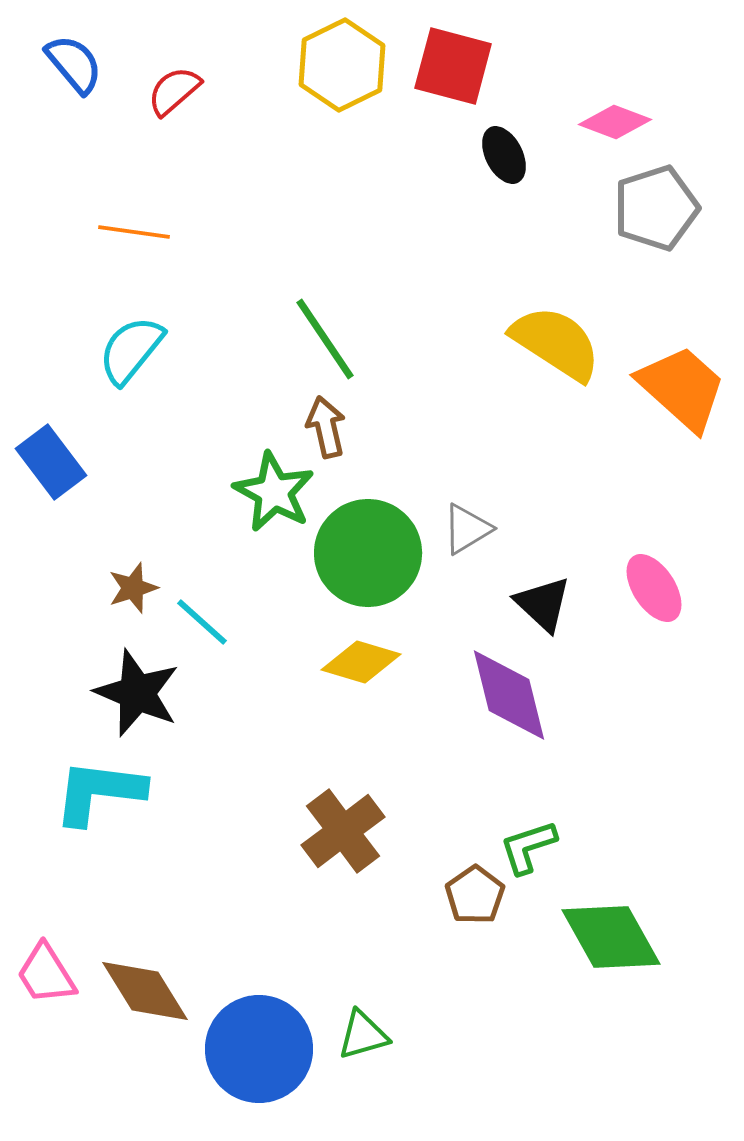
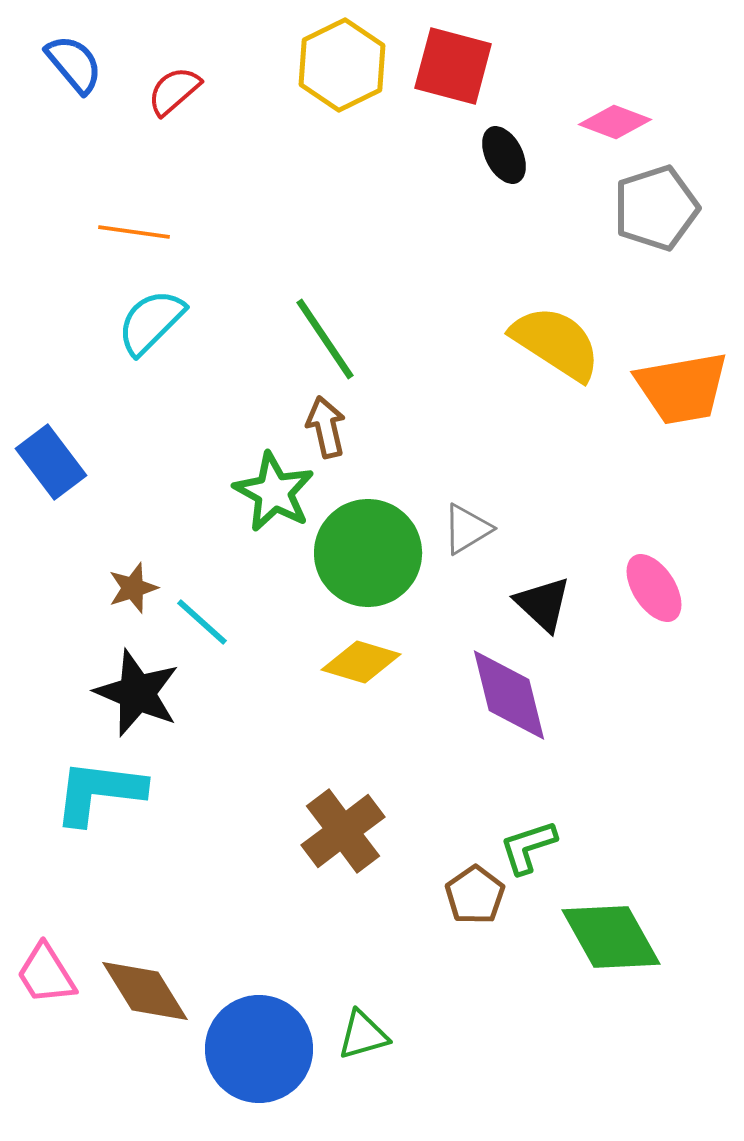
cyan semicircle: moved 20 px right, 28 px up; rotated 6 degrees clockwise
orange trapezoid: rotated 128 degrees clockwise
